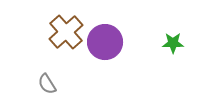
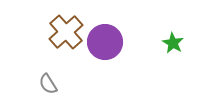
green star: rotated 30 degrees clockwise
gray semicircle: moved 1 px right
